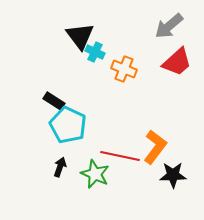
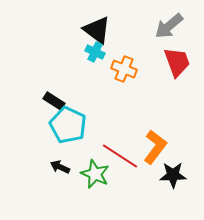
black triangle: moved 17 px right, 6 px up; rotated 16 degrees counterclockwise
red trapezoid: rotated 68 degrees counterclockwise
red line: rotated 21 degrees clockwise
black arrow: rotated 84 degrees counterclockwise
